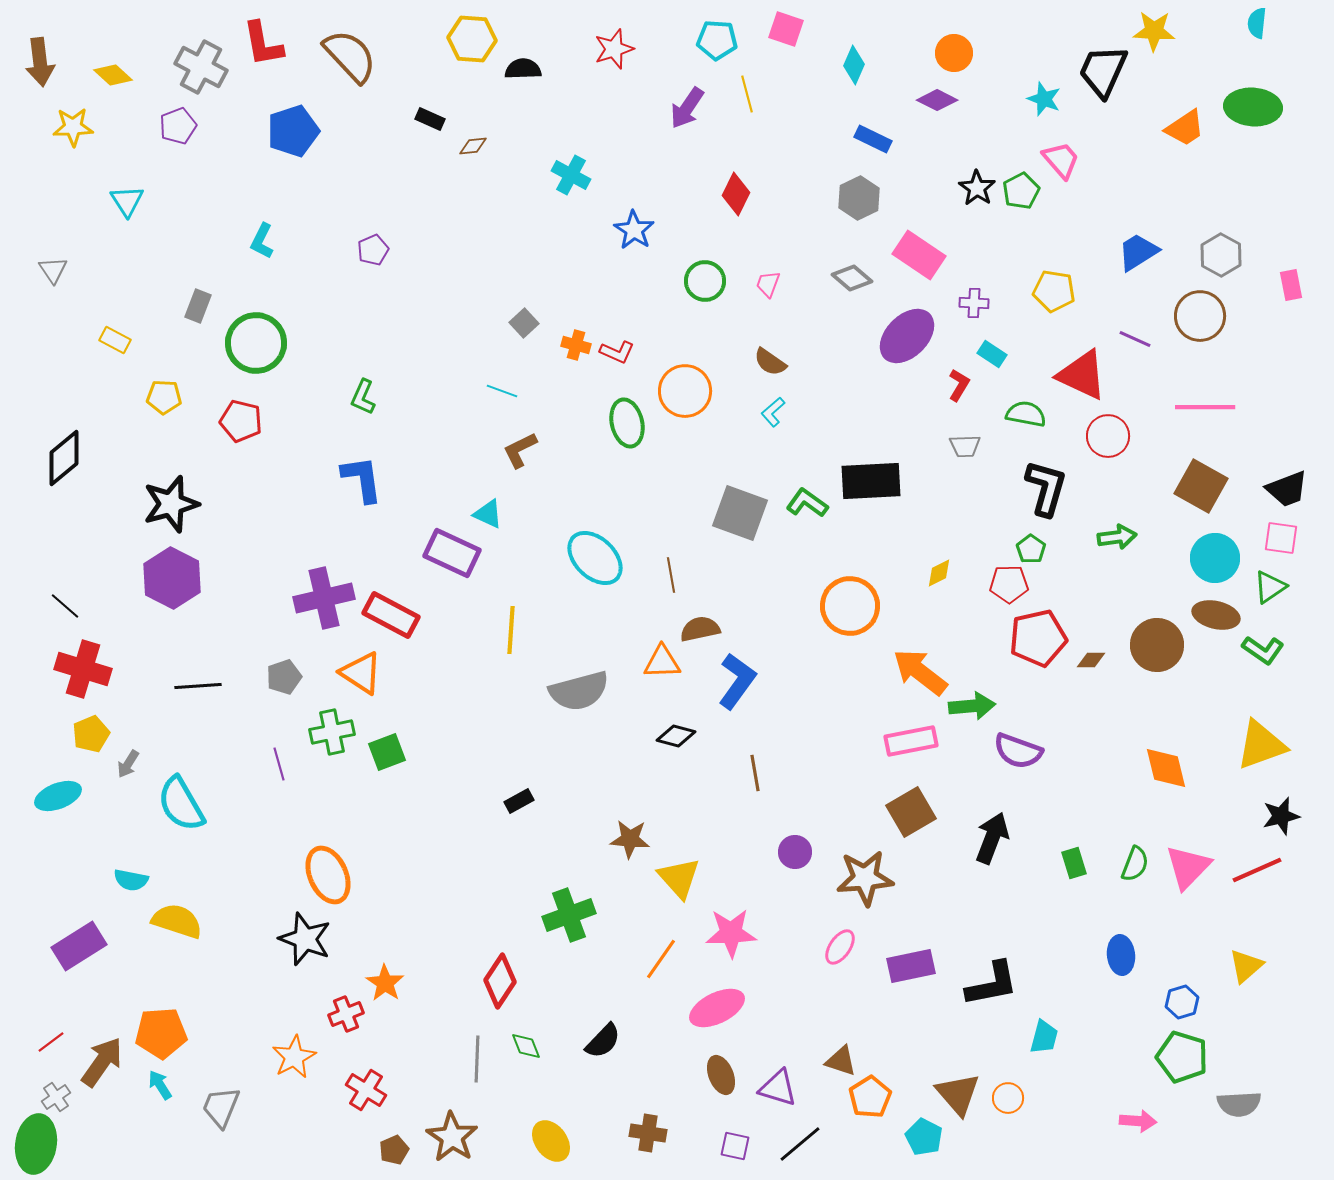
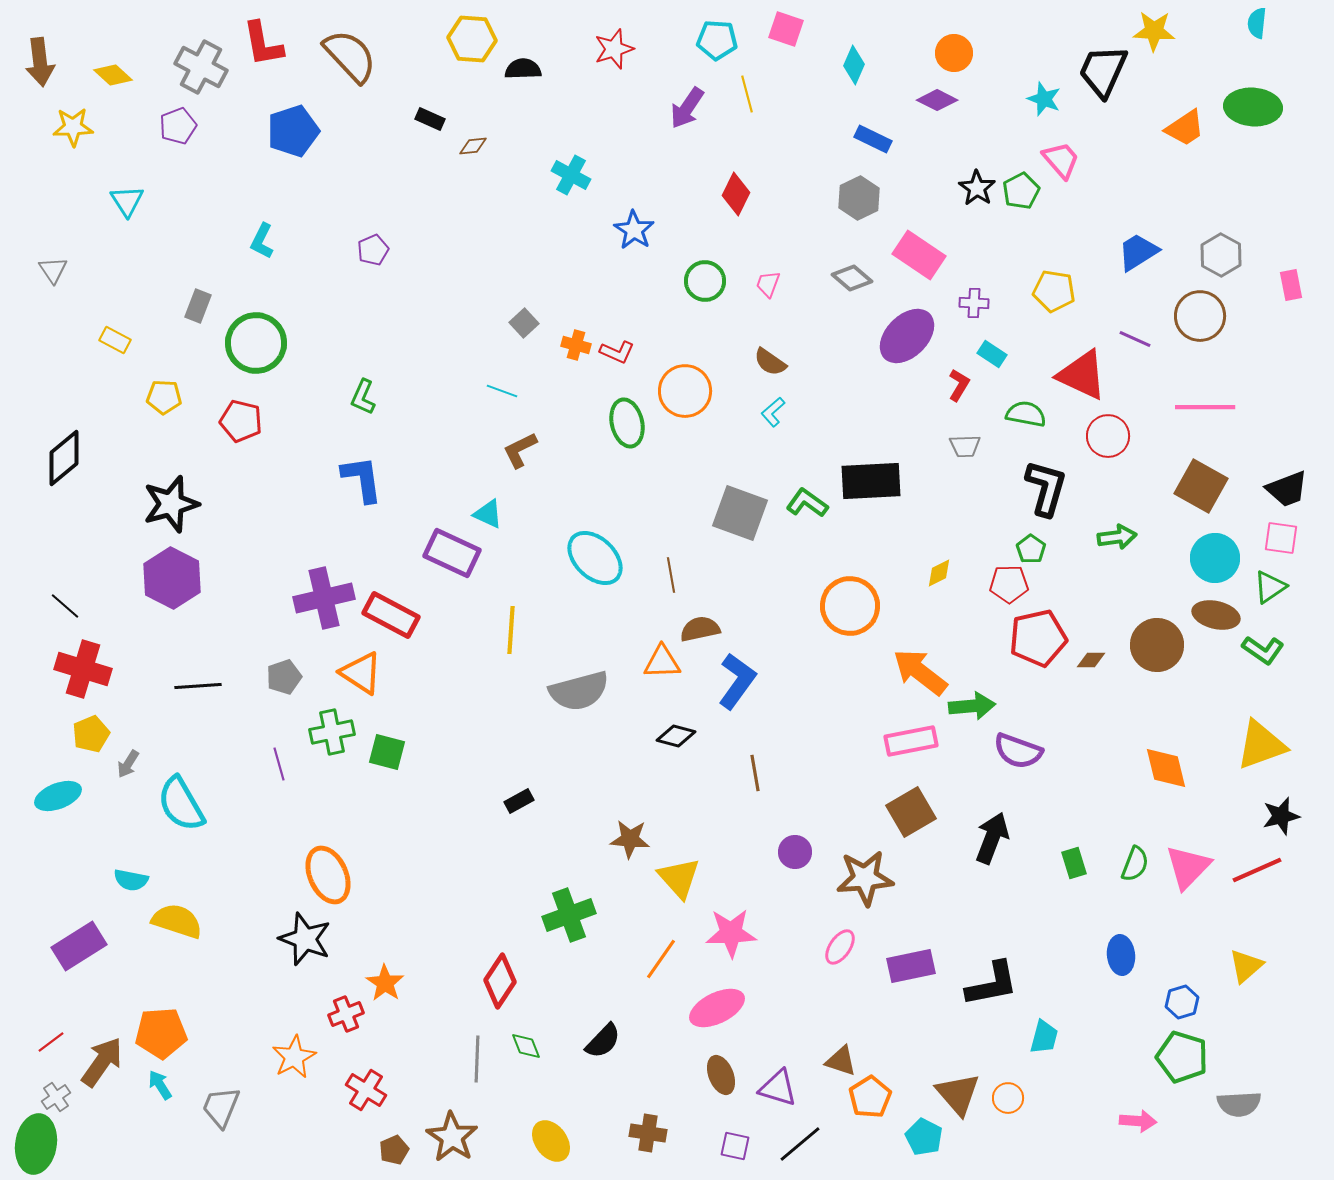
green square at (387, 752): rotated 36 degrees clockwise
